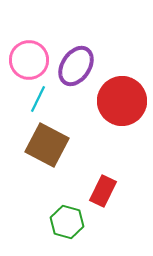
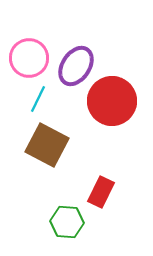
pink circle: moved 2 px up
red circle: moved 10 px left
red rectangle: moved 2 px left, 1 px down
green hexagon: rotated 12 degrees counterclockwise
